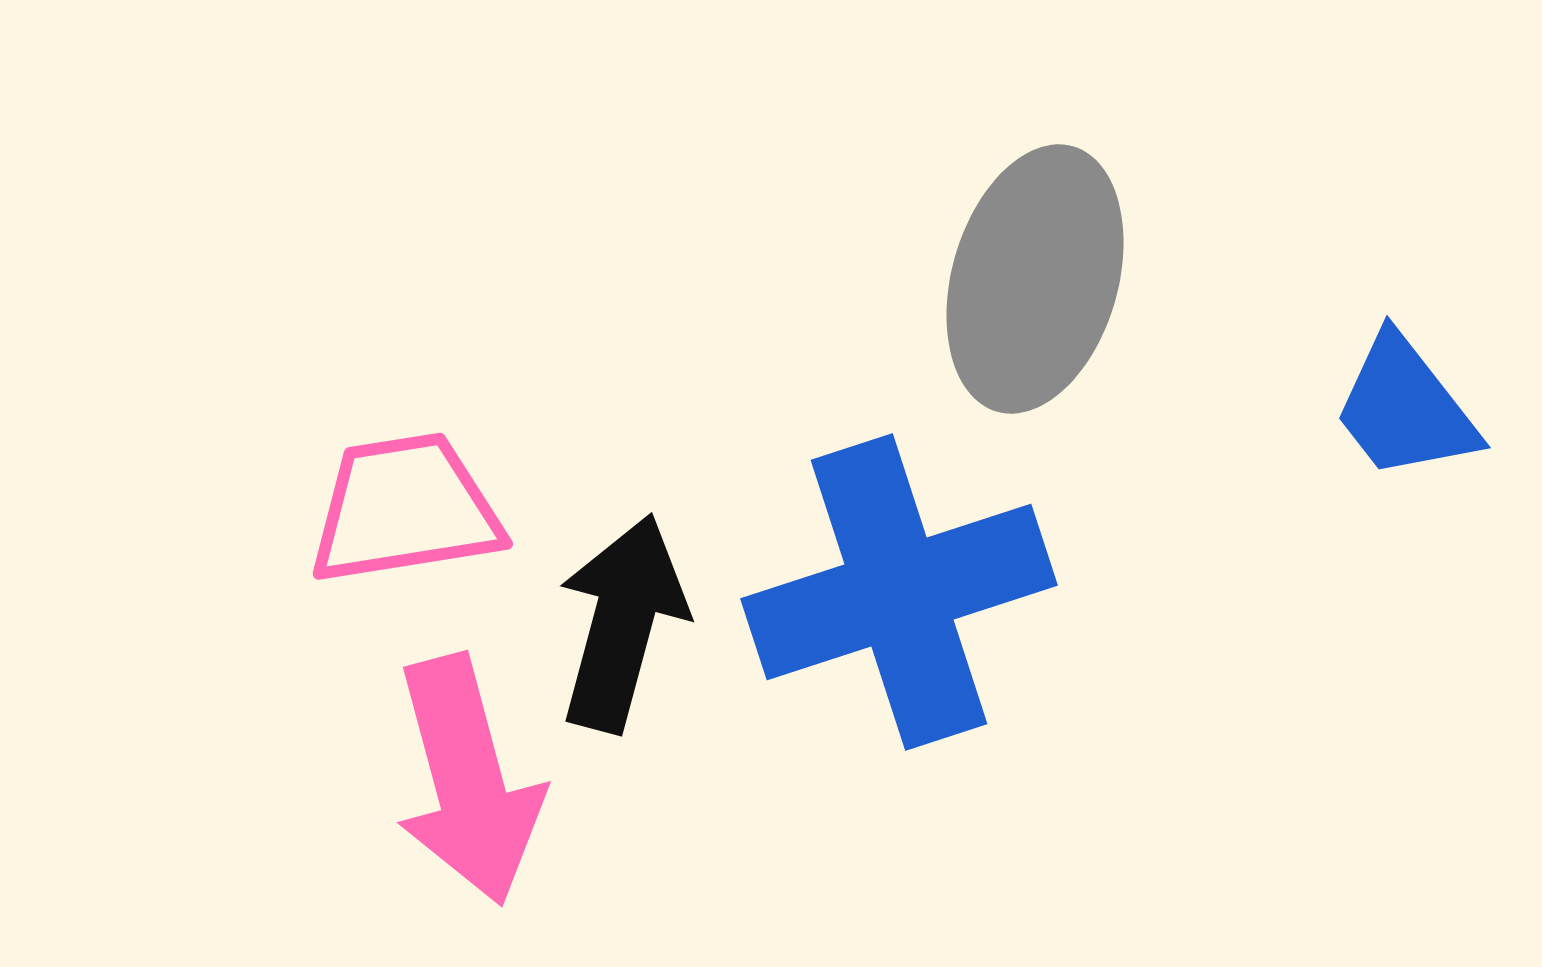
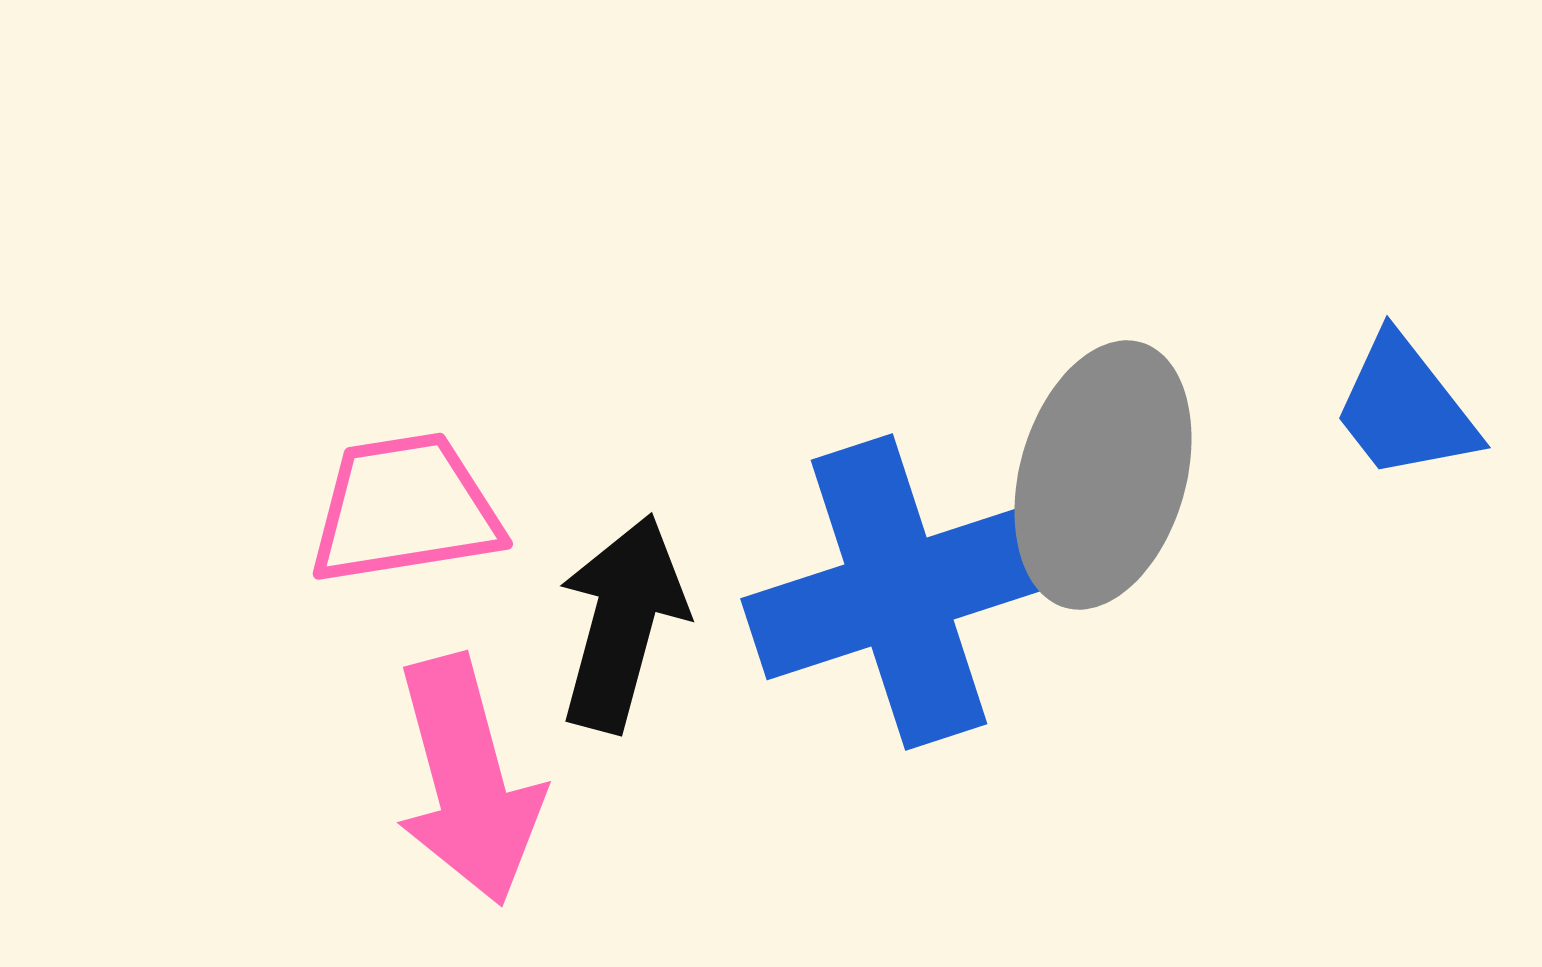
gray ellipse: moved 68 px right, 196 px down
